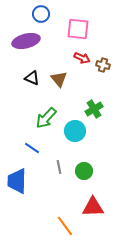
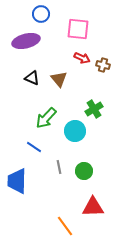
blue line: moved 2 px right, 1 px up
